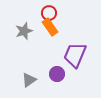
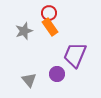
gray triangle: rotated 35 degrees counterclockwise
